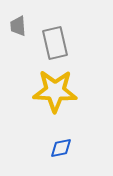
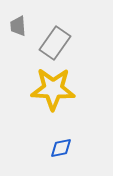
gray rectangle: rotated 48 degrees clockwise
yellow star: moved 2 px left, 2 px up
